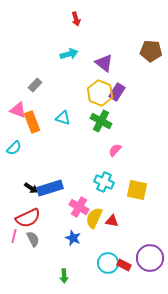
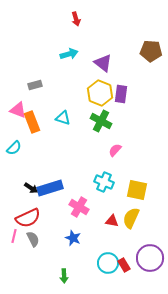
purple triangle: moved 1 px left
gray rectangle: rotated 32 degrees clockwise
purple rectangle: moved 4 px right, 2 px down; rotated 24 degrees counterclockwise
yellow semicircle: moved 37 px right
red rectangle: rotated 32 degrees clockwise
